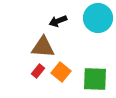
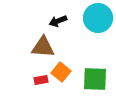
red rectangle: moved 3 px right, 9 px down; rotated 40 degrees clockwise
